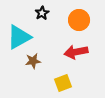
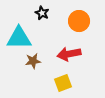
black star: rotated 16 degrees counterclockwise
orange circle: moved 1 px down
cyan triangle: moved 1 px down; rotated 28 degrees clockwise
red arrow: moved 7 px left, 2 px down
